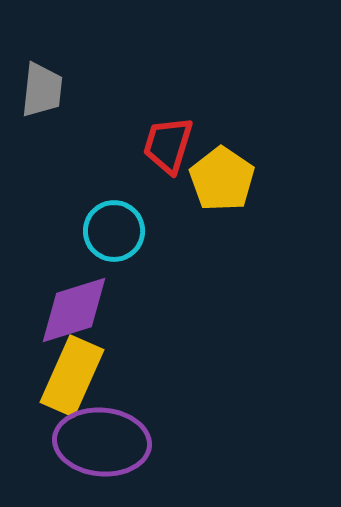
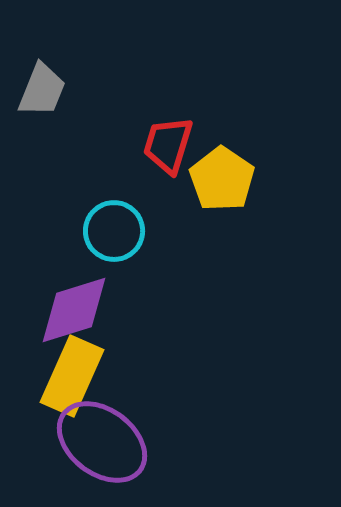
gray trapezoid: rotated 16 degrees clockwise
purple ellipse: rotated 32 degrees clockwise
